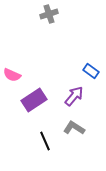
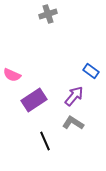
gray cross: moved 1 px left
gray L-shape: moved 1 px left, 5 px up
